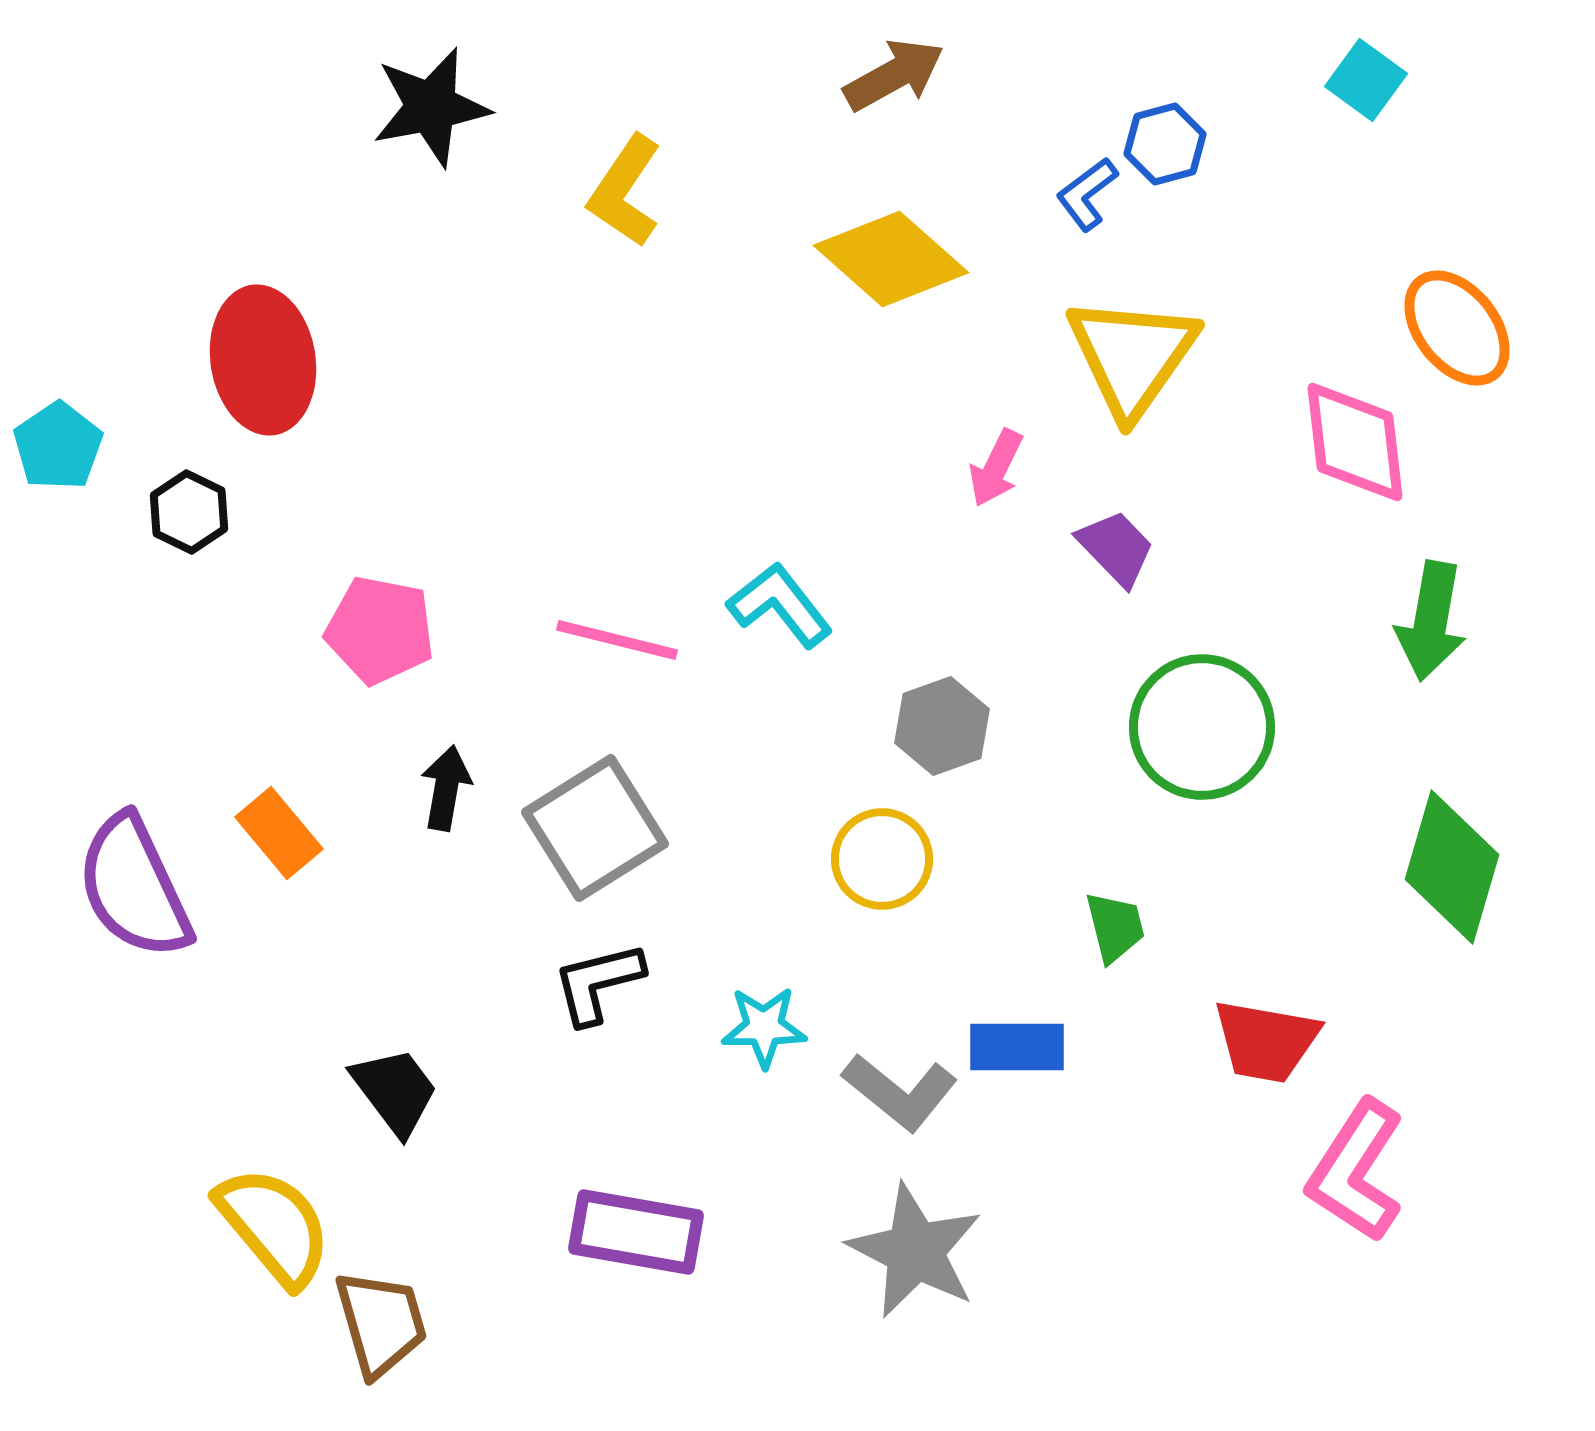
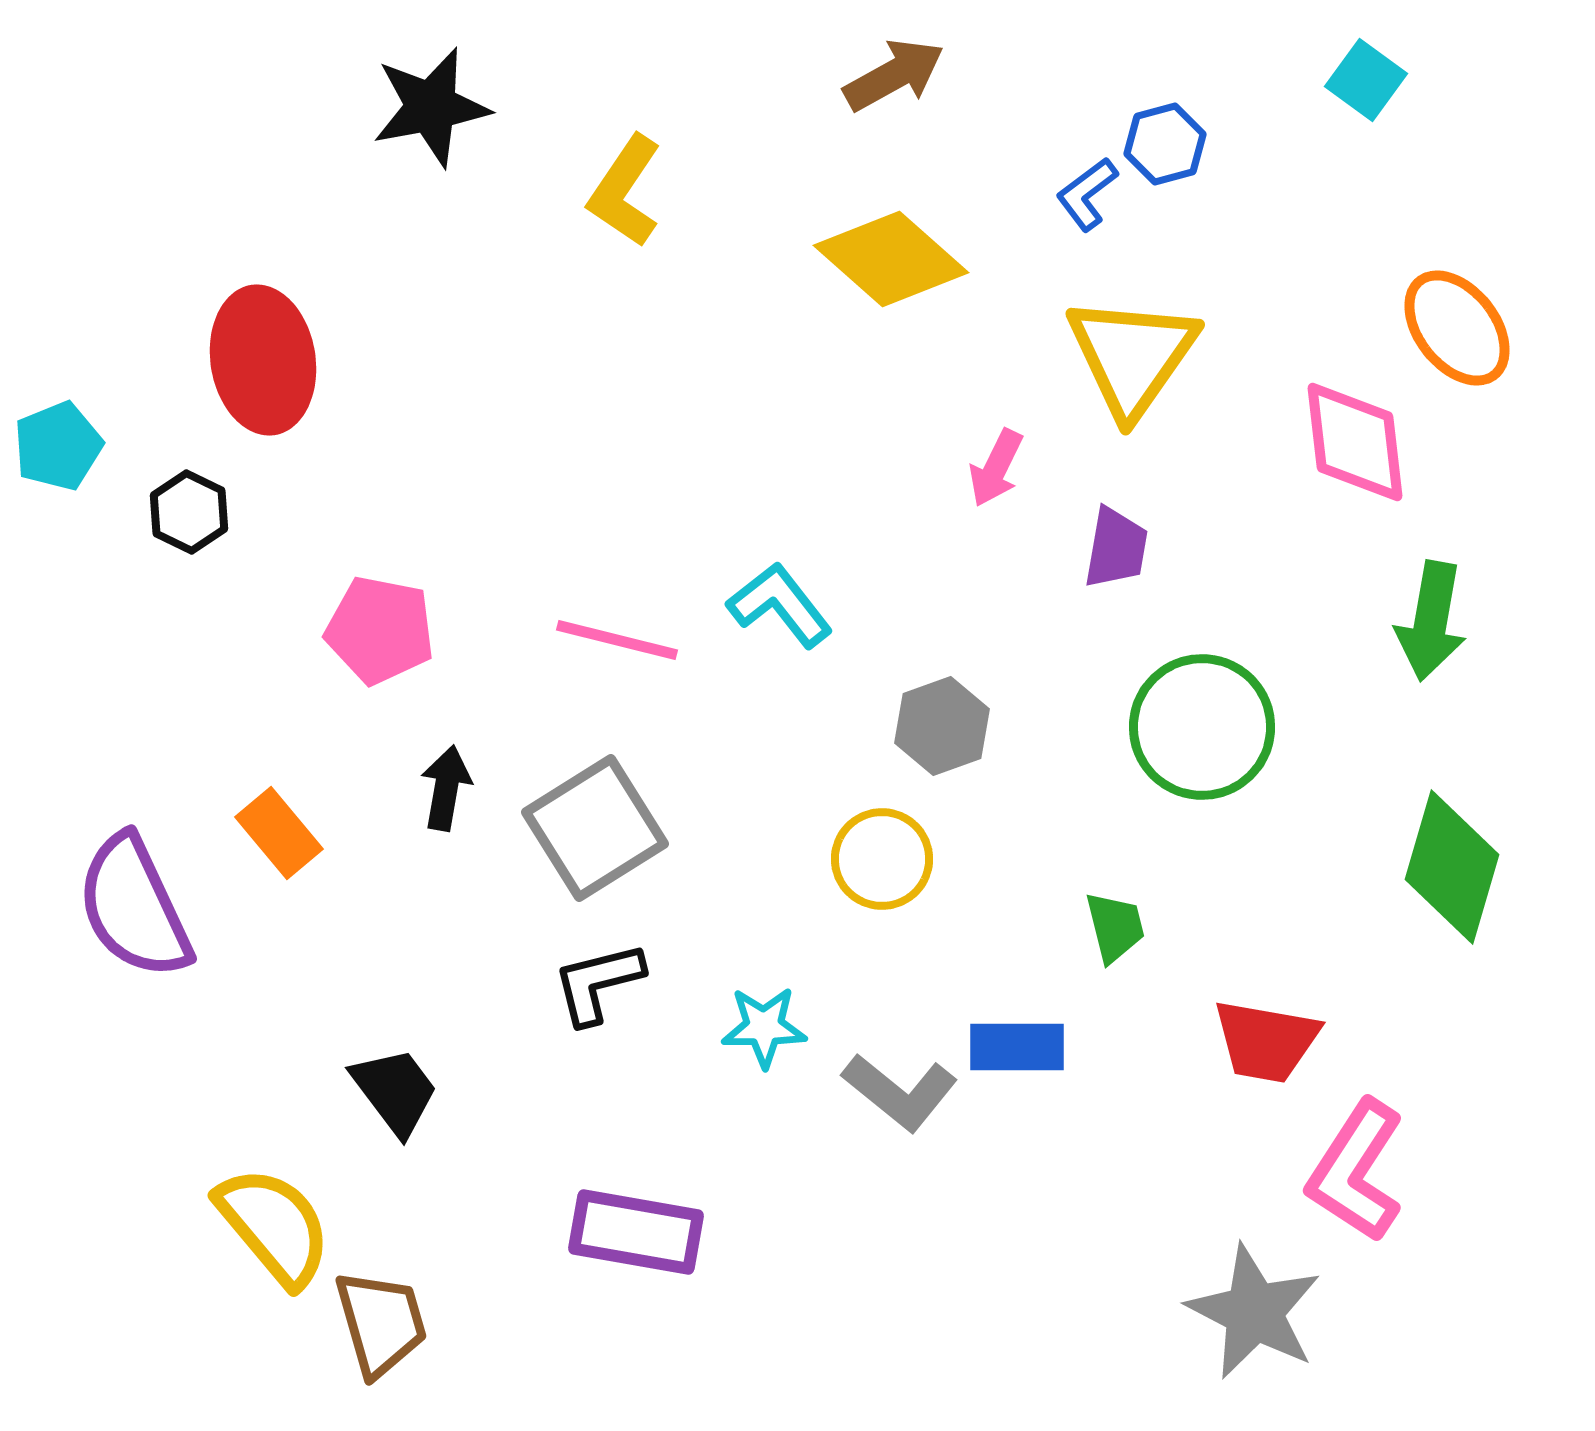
cyan pentagon: rotated 12 degrees clockwise
purple trapezoid: rotated 54 degrees clockwise
purple semicircle: moved 20 px down
gray star: moved 339 px right, 61 px down
